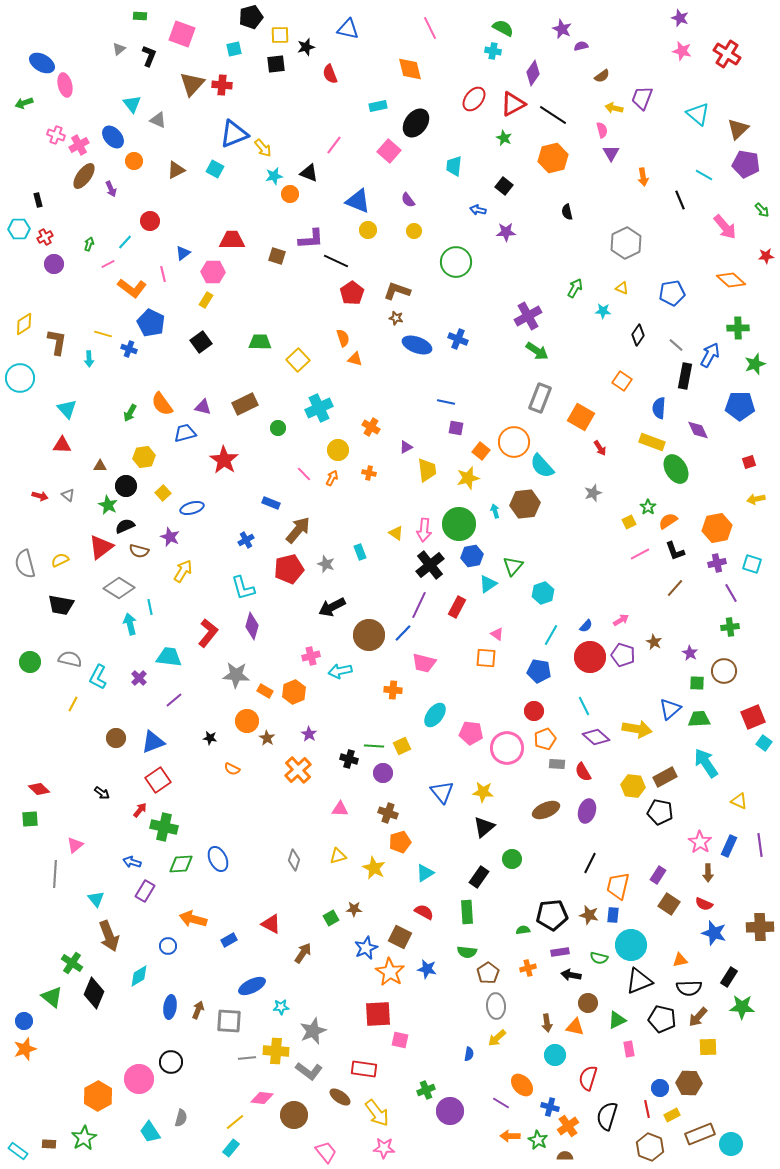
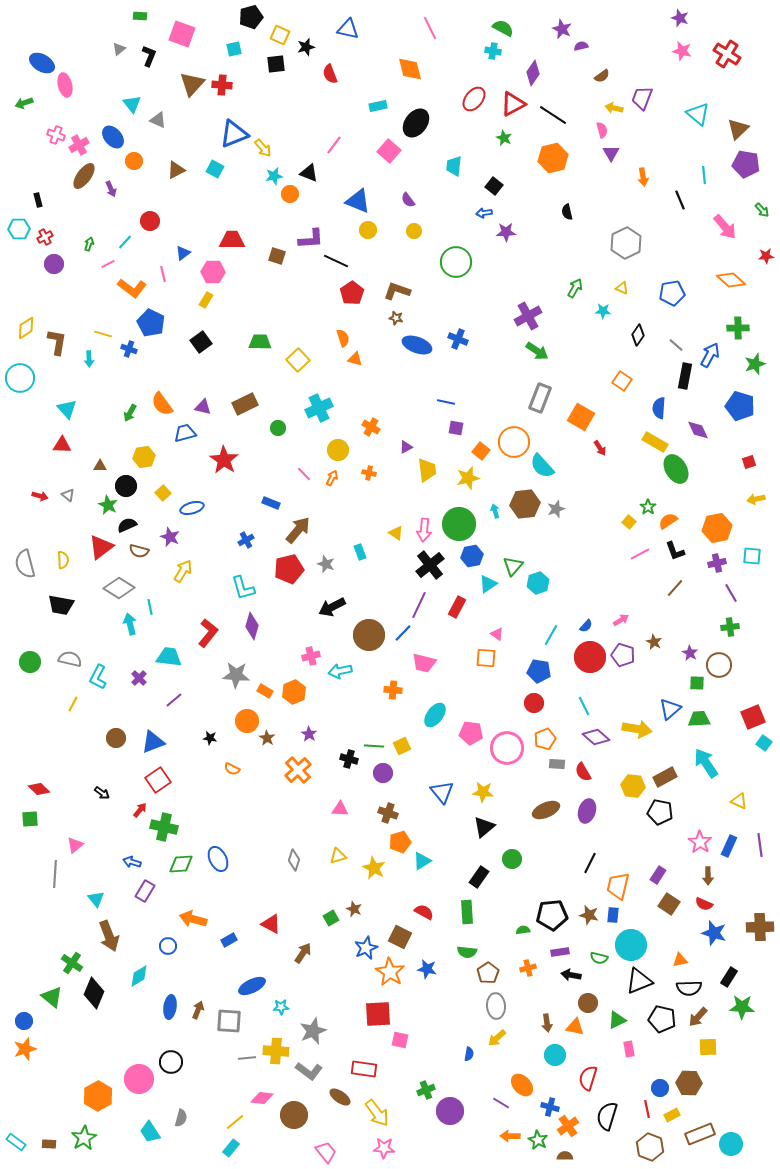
yellow square at (280, 35): rotated 24 degrees clockwise
cyan line at (704, 175): rotated 54 degrees clockwise
black square at (504, 186): moved 10 px left
blue arrow at (478, 210): moved 6 px right, 3 px down; rotated 21 degrees counterclockwise
yellow diamond at (24, 324): moved 2 px right, 4 px down
blue pentagon at (740, 406): rotated 16 degrees clockwise
yellow rectangle at (652, 442): moved 3 px right; rotated 10 degrees clockwise
gray star at (593, 493): moved 37 px left, 16 px down
yellow square at (629, 522): rotated 24 degrees counterclockwise
black semicircle at (125, 526): moved 2 px right, 1 px up
yellow semicircle at (60, 560): moved 3 px right; rotated 114 degrees clockwise
cyan square at (752, 564): moved 8 px up; rotated 12 degrees counterclockwise
cyan hexagon at (543, 593): moved 5 px left, 10 px up
brown circle at (724, 671): moved 5 px left, 6 px up
red circle at (534, 711): moved 8 px up
cyan triangle at (425, 873): moved 3 px left, 12 px up
brown arrow at (708, 873): moved 3 px down
brown star at (354, 909): rotated 21 degrees clockwise
cyan rectangle at (18, 1151): moved 2 px left, 9 px up
